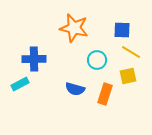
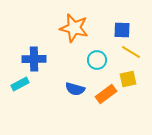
yellow square: moved 3 px down
orange rectangle: moved 1 px right; rotated 35 degrees clockwise
